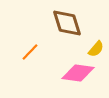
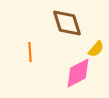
orange line: rotated 48 degrees counterclockwise
pink diamond: rotated 36 degrees counterclockwise
